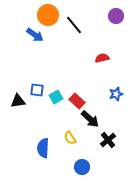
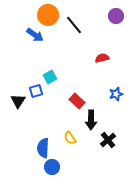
blue square: moved 1 px left, 1 px down; rotated 24 degrees counterclockwise
cyan square: moved 6 px left, 20 px up
black triangle: rotated 49 degrees counterclockwise
black arrow: moved 1 px right, 1 px down; rotated 48 degrees clockwise
blue circle: moved 30 px left
